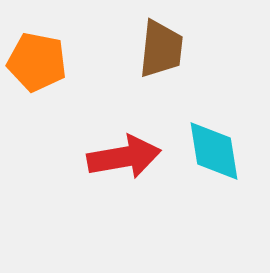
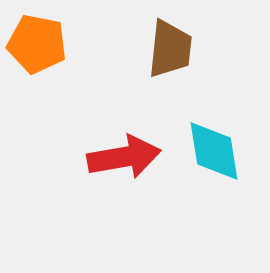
brown trapezoid: moved 9 px right
orange pentagon: moved 18 px up
